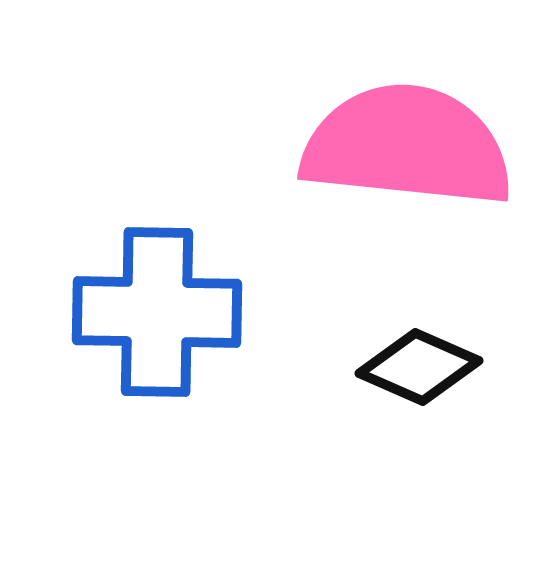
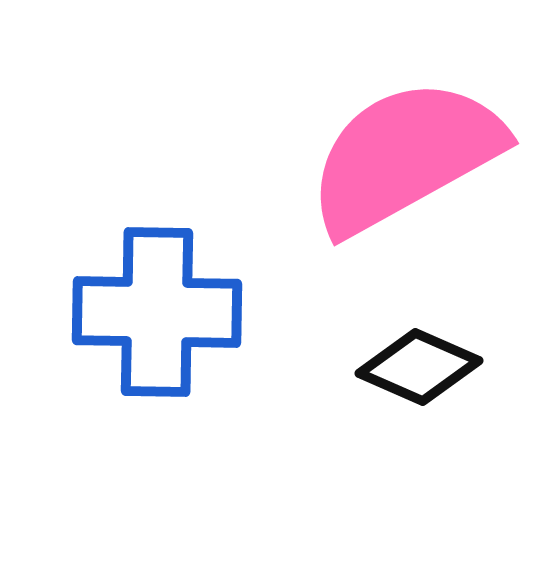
pink semicircle: moved 2 px left, 10 px down; rotated 35 degrees counterclockwise
